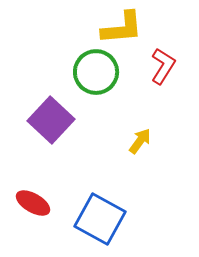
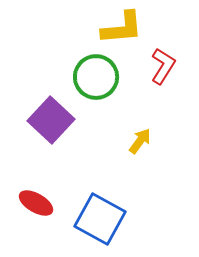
green circle: moved 5 px down
red ellipse: moved 3 px right
